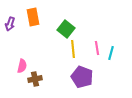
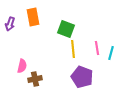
green square: rotated 18 degrees counterclockwise
